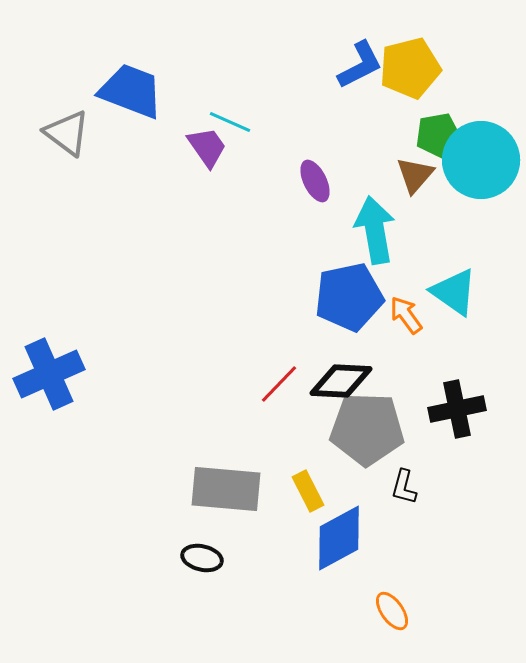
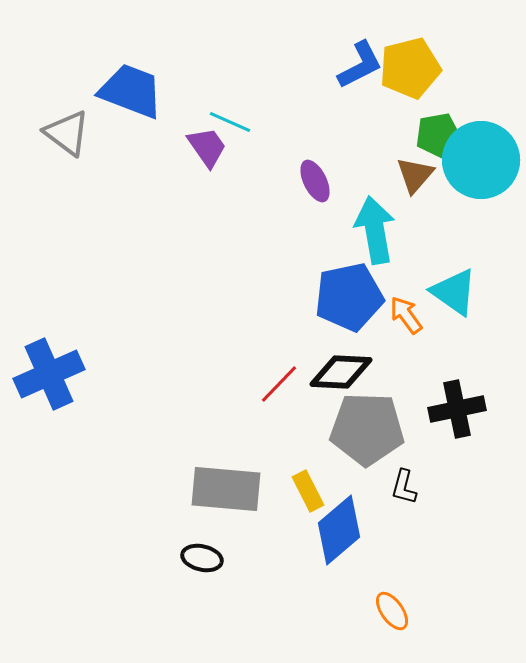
black diamond: moved 9 px up
blue diamond: moved 8 px up; rotated 12 degrees counterclockwise
